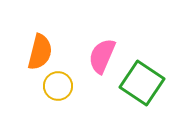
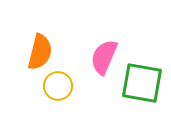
pink semicircle: moved 2 px right, 1 px down
green square: rotated 24 degrees counterclockwise
